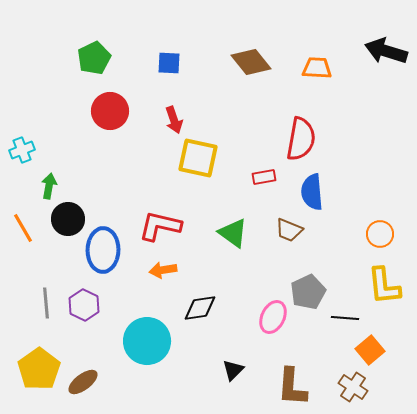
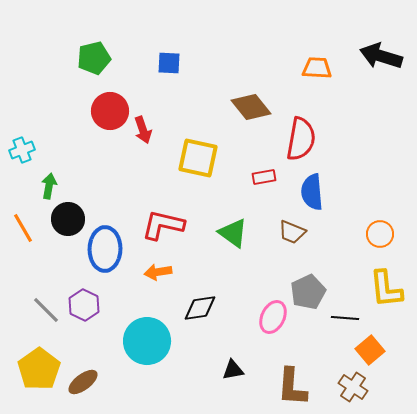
black arrow: moved 5 px left, 5 px down
green pentagon: rotated 12 degrees clockwise
brown diamond: moved 45 px down
red arrow: moved 31 px left, 10 px down
red L-shape: moved 3 px right, 1 px up
brown trapezoid: moved 3 px right, 2 px down
blue ellipse: moved 2 px right, 1 px up
orange arrow: moved 5 px left, 2 px down
yellow L-shape: moved 2 px right, 3 px down
gray line: moved 7 px down; rotated 40 degrees counterclockwise
black triangle: rotated 35 degrees clockwise
